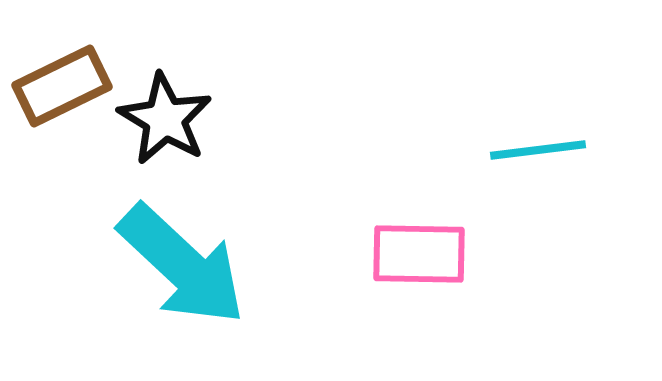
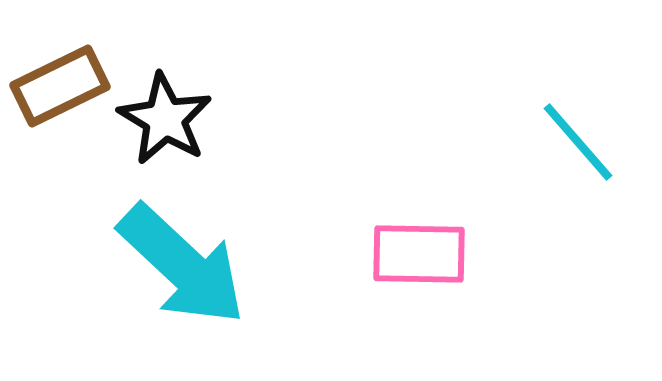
brown rectangle: moved 2 px left
cyan line: moved 40 px right, 8 px up; rotated 56 degrees clockwise
